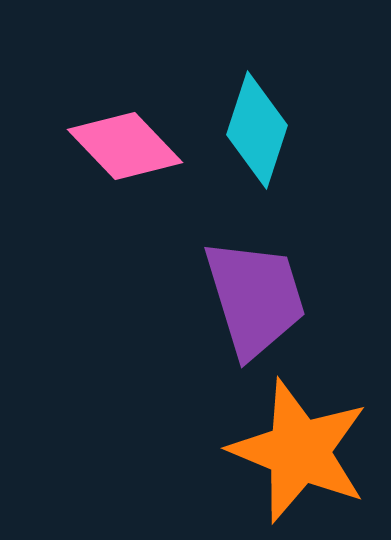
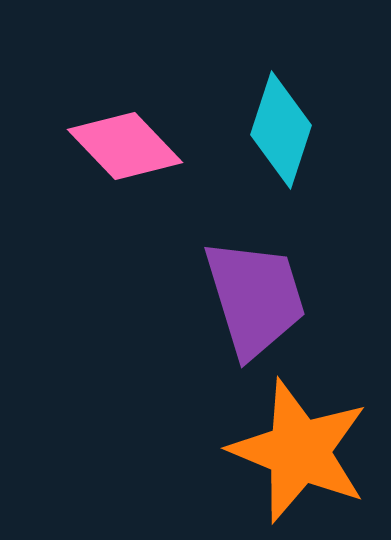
cyan diamond: moved 24 px right
